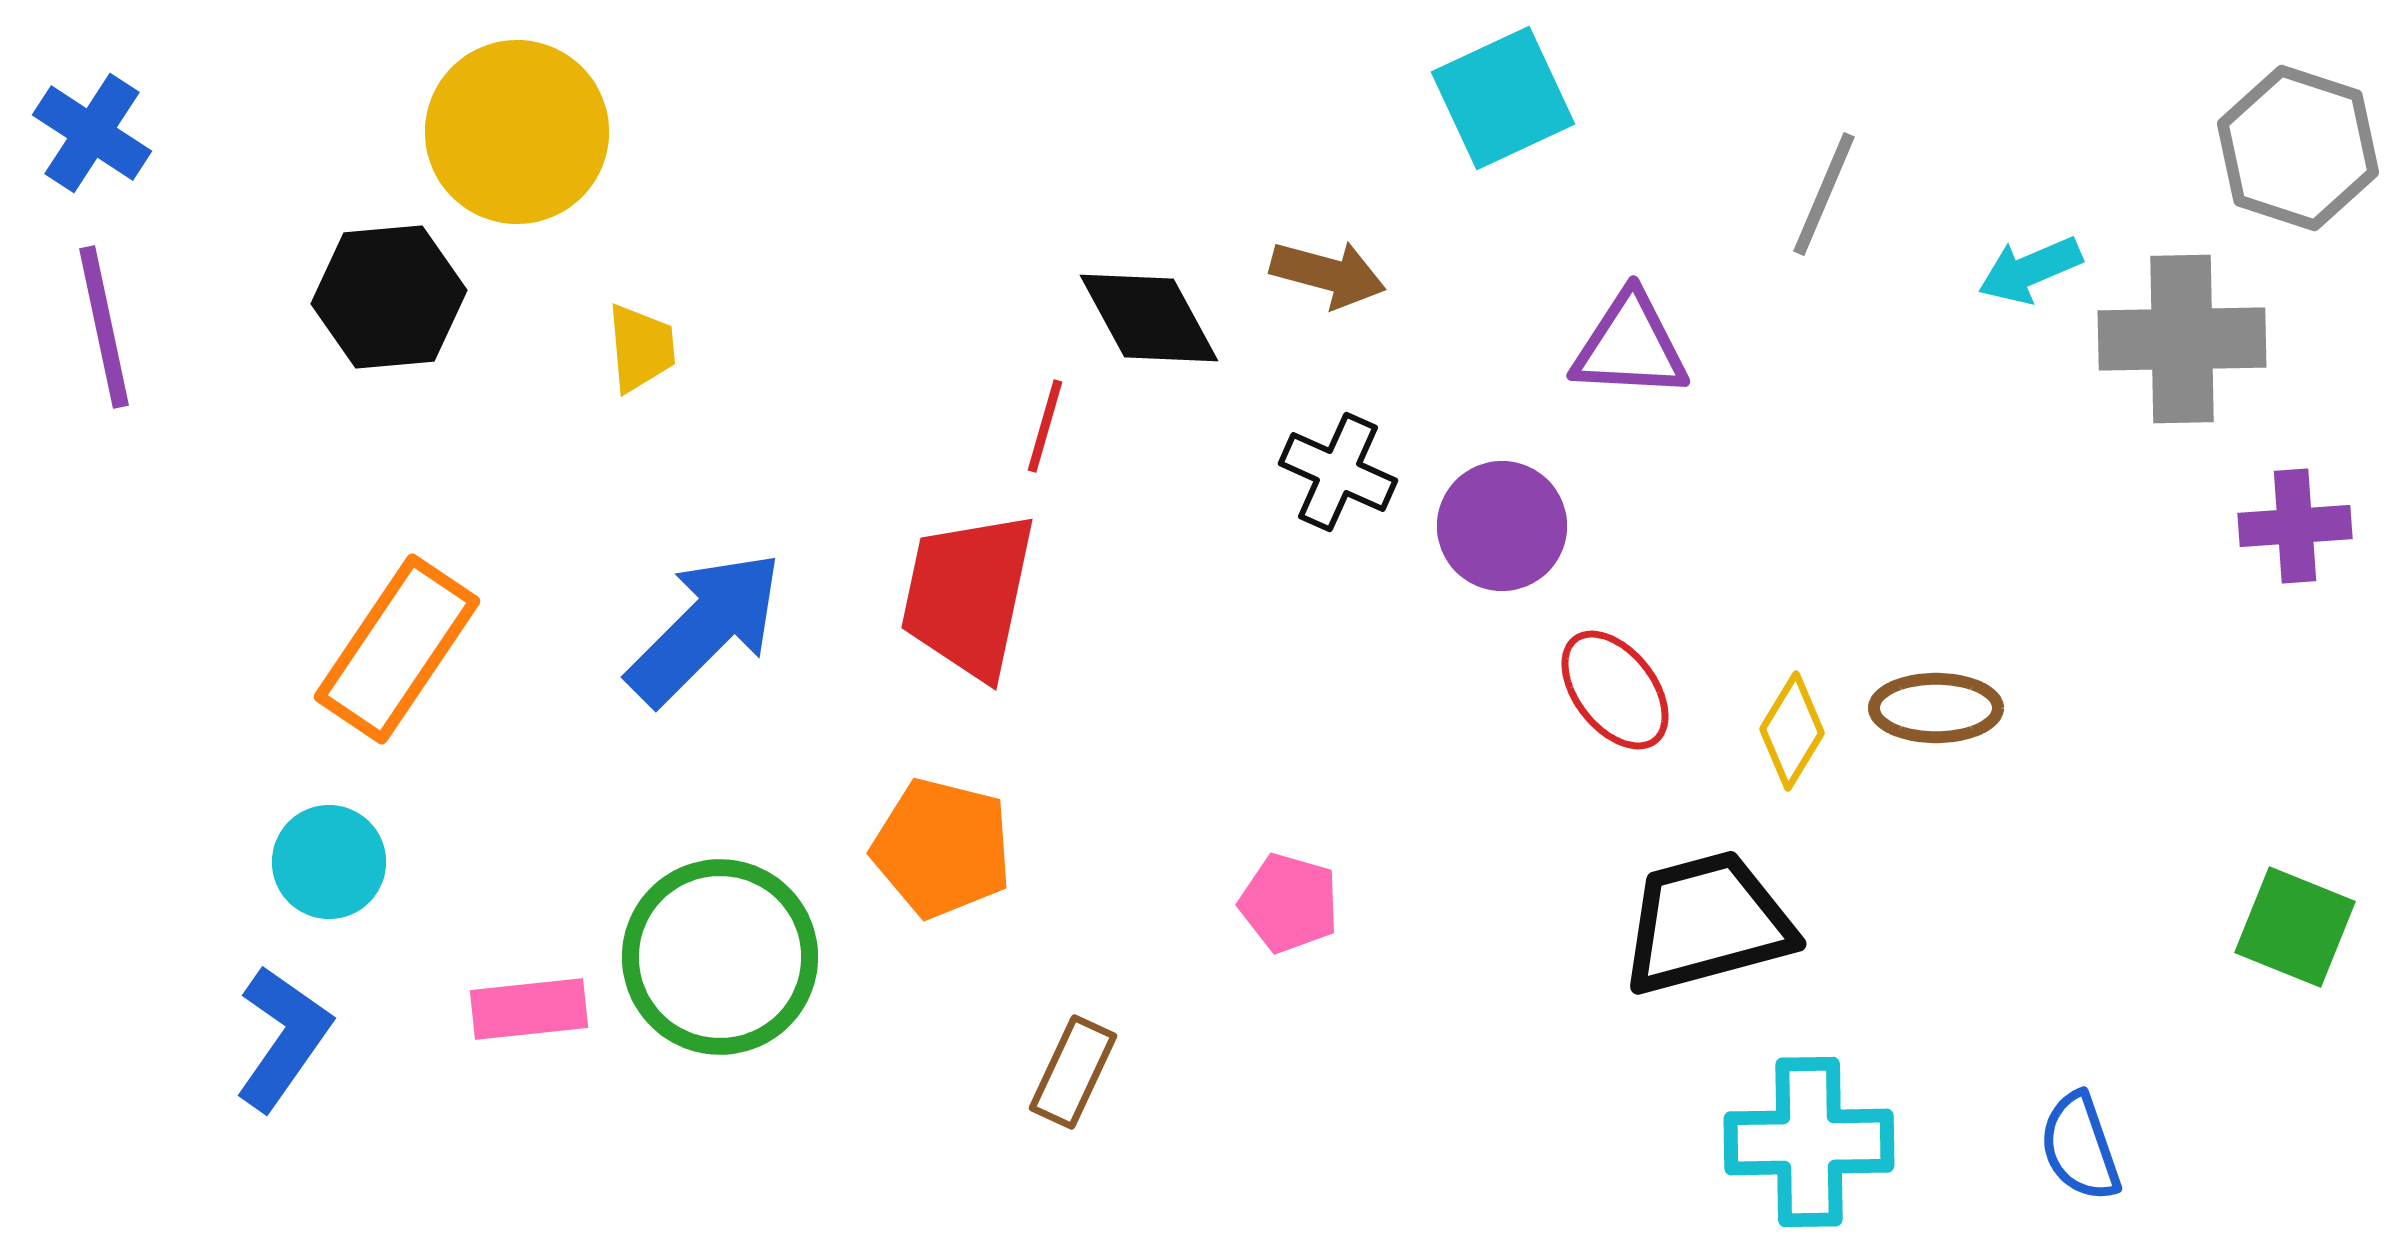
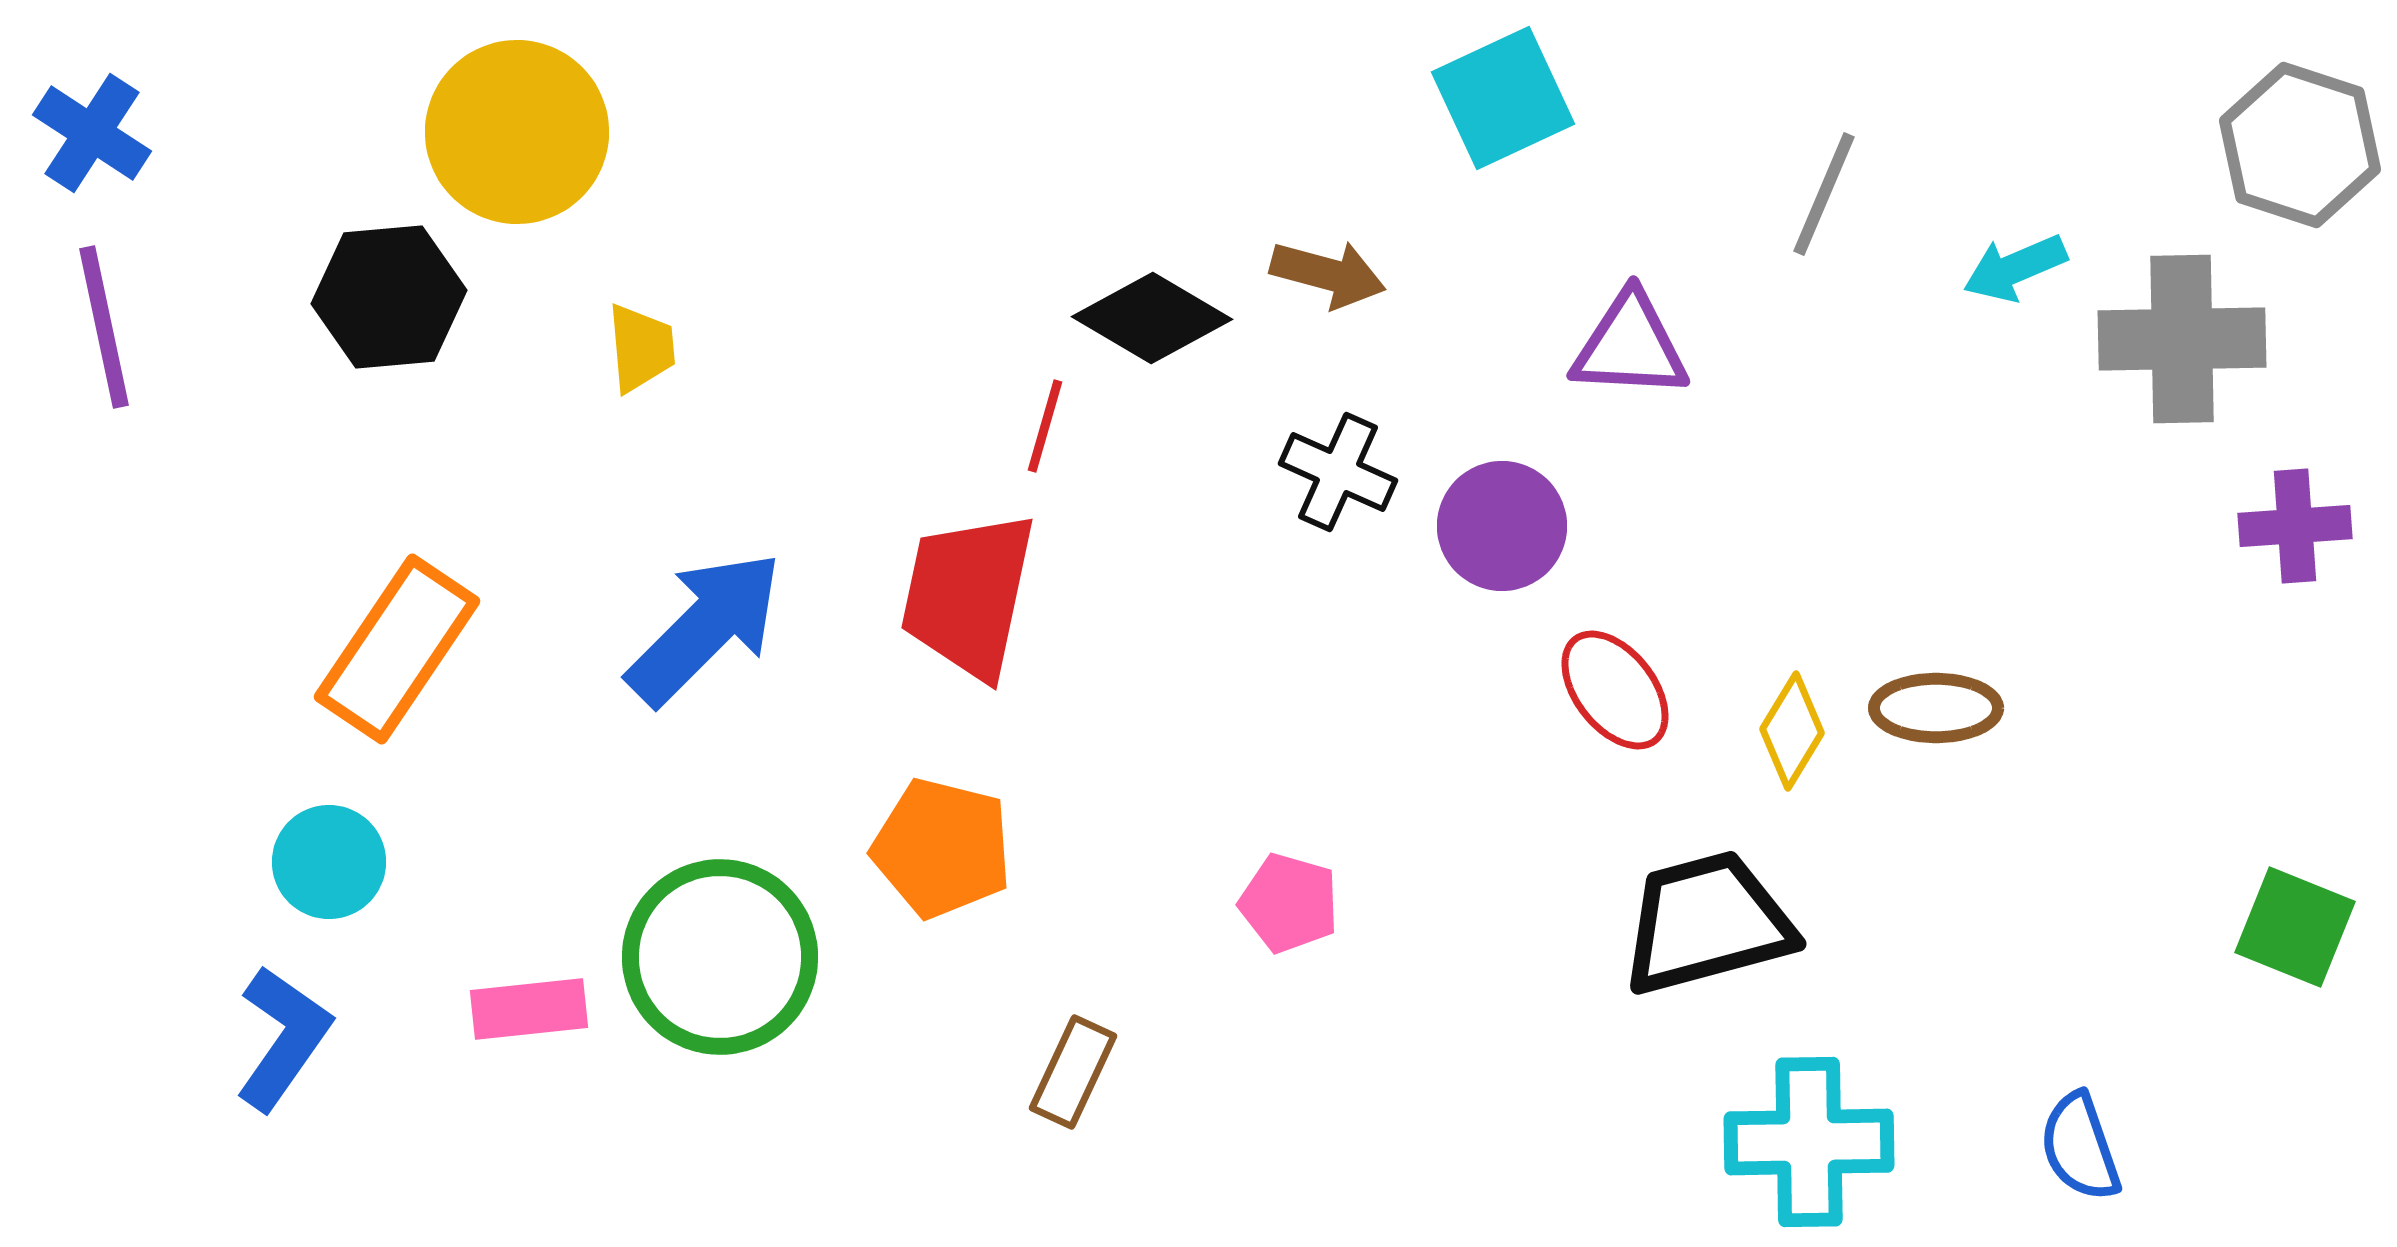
gray hexagon: moved 2 px right, 3 px up
cyan arrow: moved 15 px left, 2 px up
black diamond: moved 3 px right; rotated 31 degrees counterclockwise
